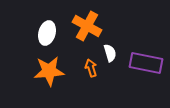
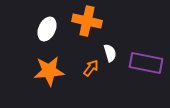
orange cross: moved 5 px up; rotated 16 degrees counterclockwise
white ellipse: moved 4 px up; rotated 10 degrees clockwise
orange arrow: rotated 54 degrees clockwise
